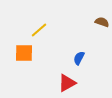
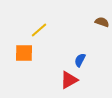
blue semicircle: moved 1 px right, 2 px down
red triangle: moved 2 px right, 3 px up
